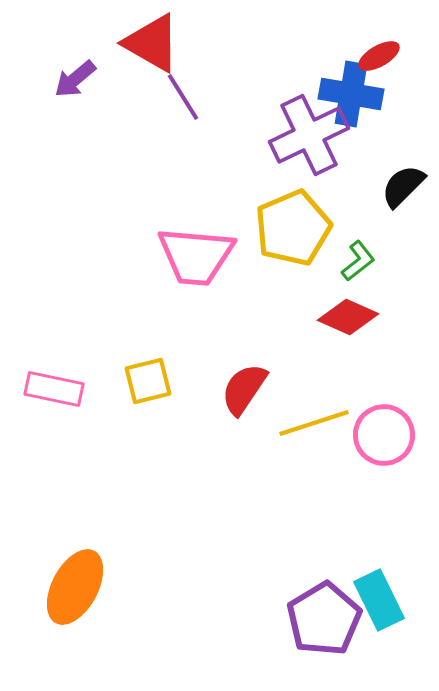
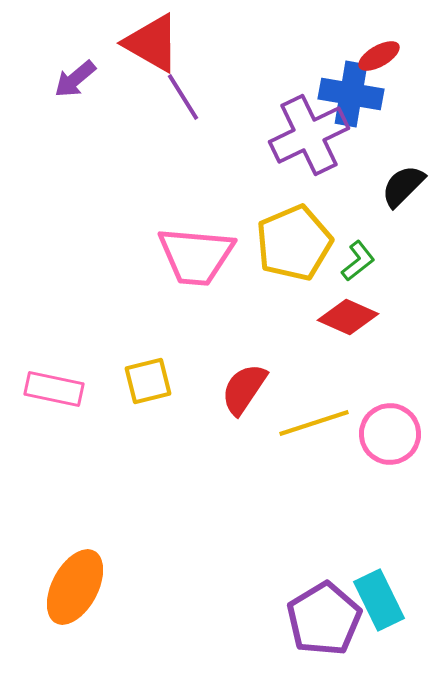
yellow pentagon: moved 1 px right, 15 px down
pink circle: moved 6 px right, 1 px up
